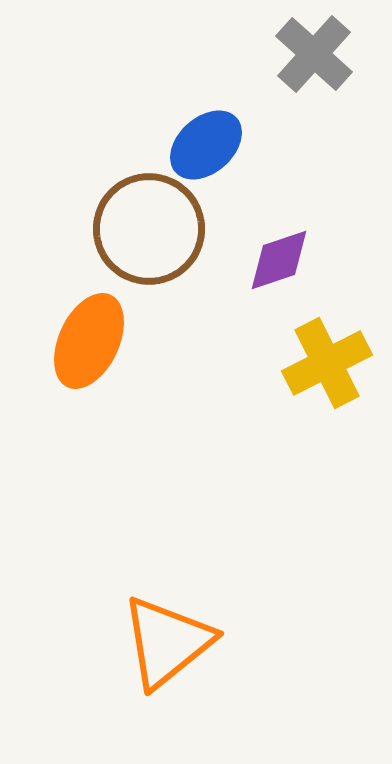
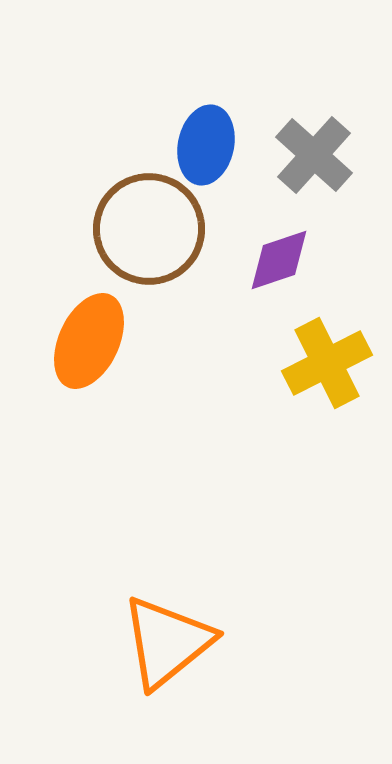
gray cross: moved 101 px down
blue ellipse: rotated 36 degrees counterclockwise
